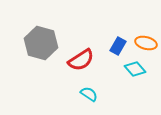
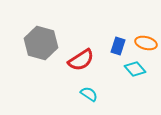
blue rectangle: rotated 12 degrees counterclockwise
